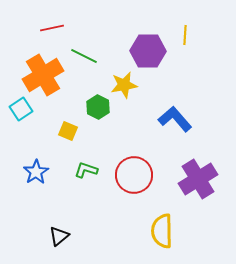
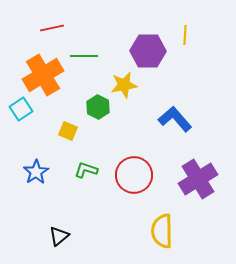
green line: rotated 28 degrees counterclockwise
